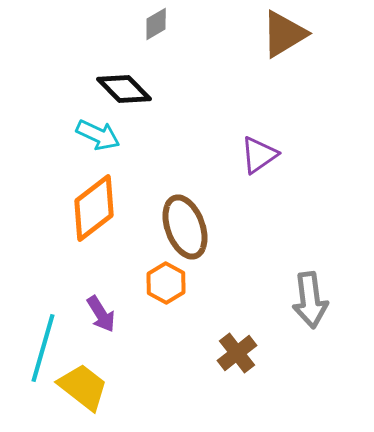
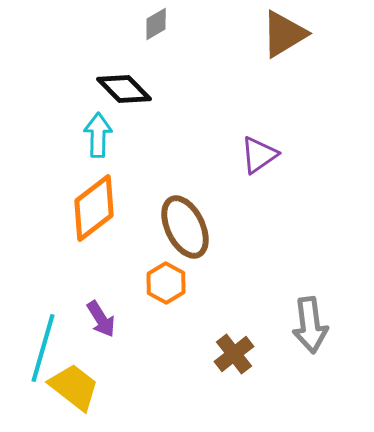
cyan arrow: rotated 114 degrees counterclockwise
brown ellipse: rotated 6 degrees counterclockwise
gray arrow: moved 25 px down
purple arrow: moved 5 px down
brown cross: moved 3 px left, 1 px down
yellow trapezoid: moved 9 px left
